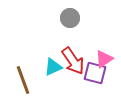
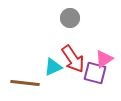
red arrow: moved 2 px up
brown line: moved 2 px right, 3 px down; rotated 64 degrees counterclockwise
